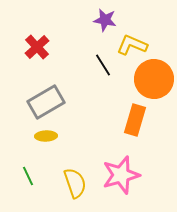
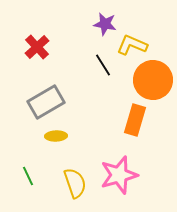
purple star: moved 4 px down
orange circle: moved 1 px left, 1 px down
yellow ellipse: moved 10 px right
pink star: moved 2 px left
